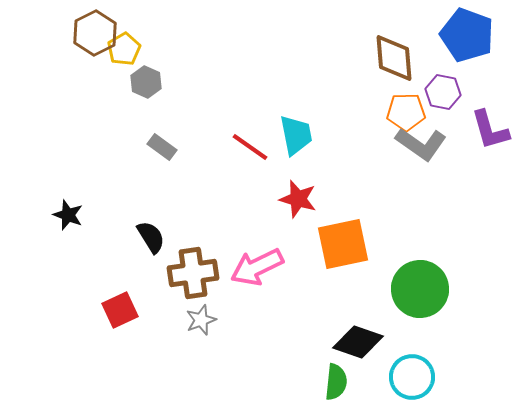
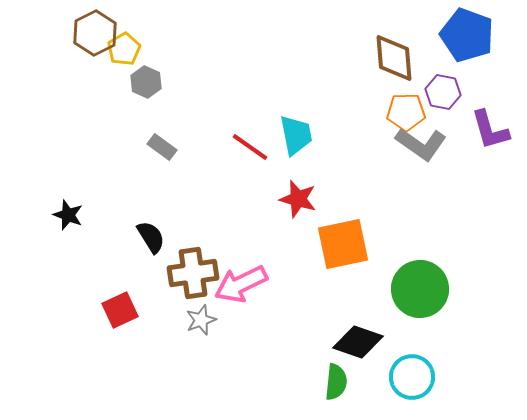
pink arrow: moved 16 px left, 17 px down
